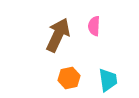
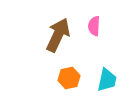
cyan trapezoid: moved 1 px left; rotated 20 degrees clockwise
